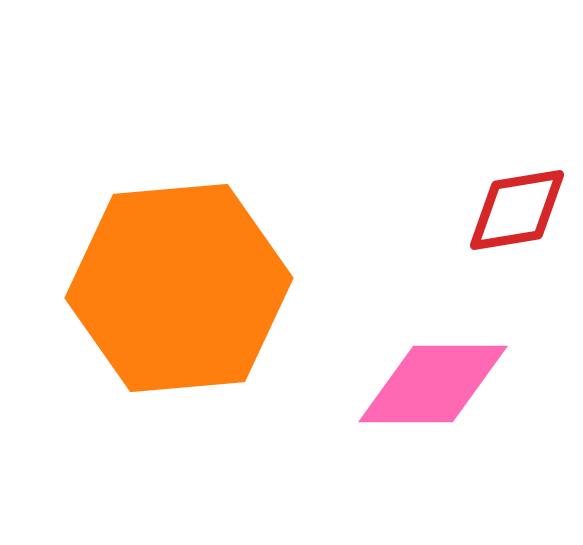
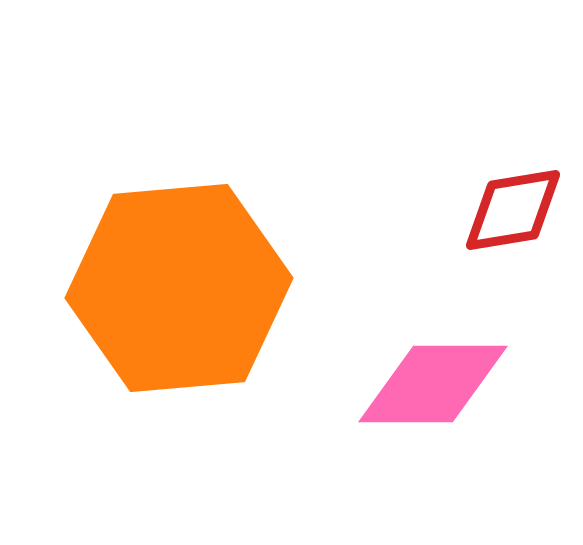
red diamond: moved 4 px left
